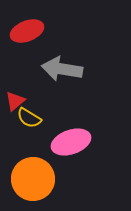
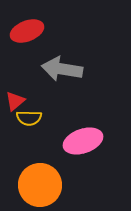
yellow semicircle: rotated 30 degrees counterclockwise
pink ellipse: moved 12 px right, 1 px up
orange circle: moved 7 px right, 6 px down
